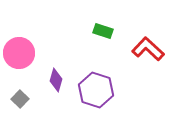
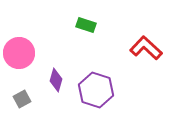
green rectangle: moved 17 px left, 6 px up
red L-shape: moved 2 px left, 1 px up
gray square: moved 2 px right; rotated 18 degrees clockwise
